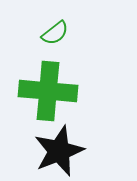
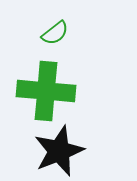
green cross: moved 2 px left
